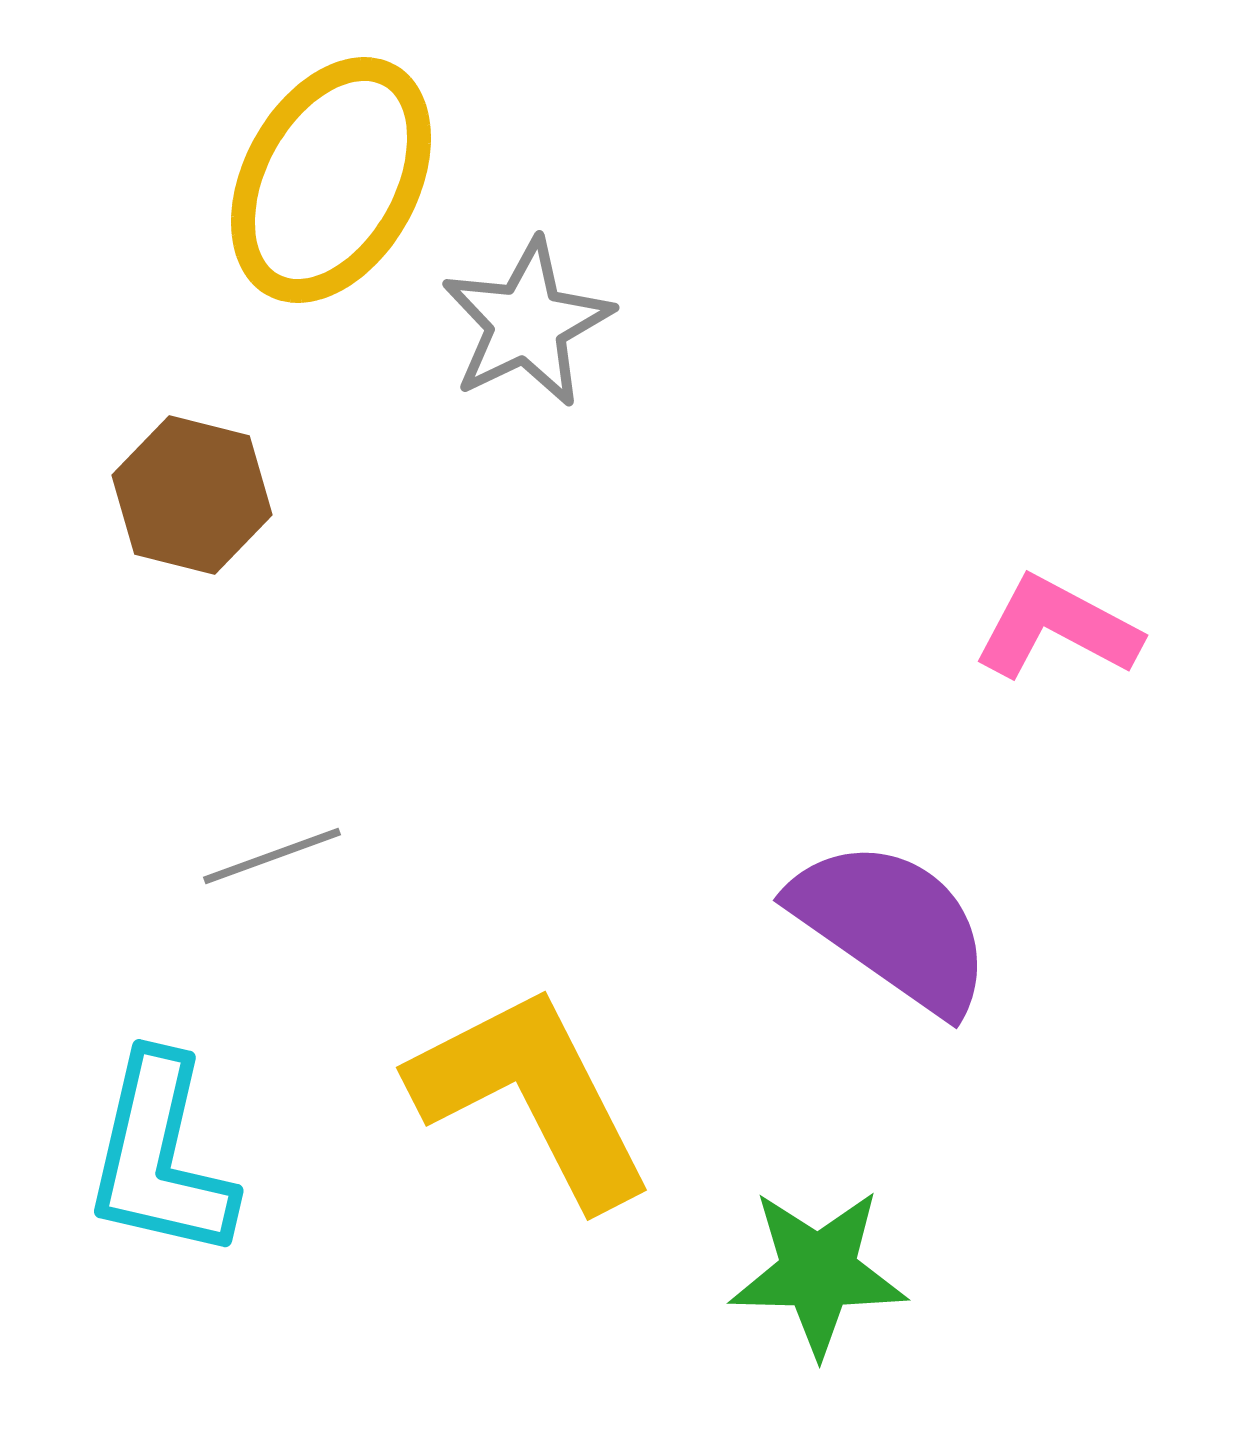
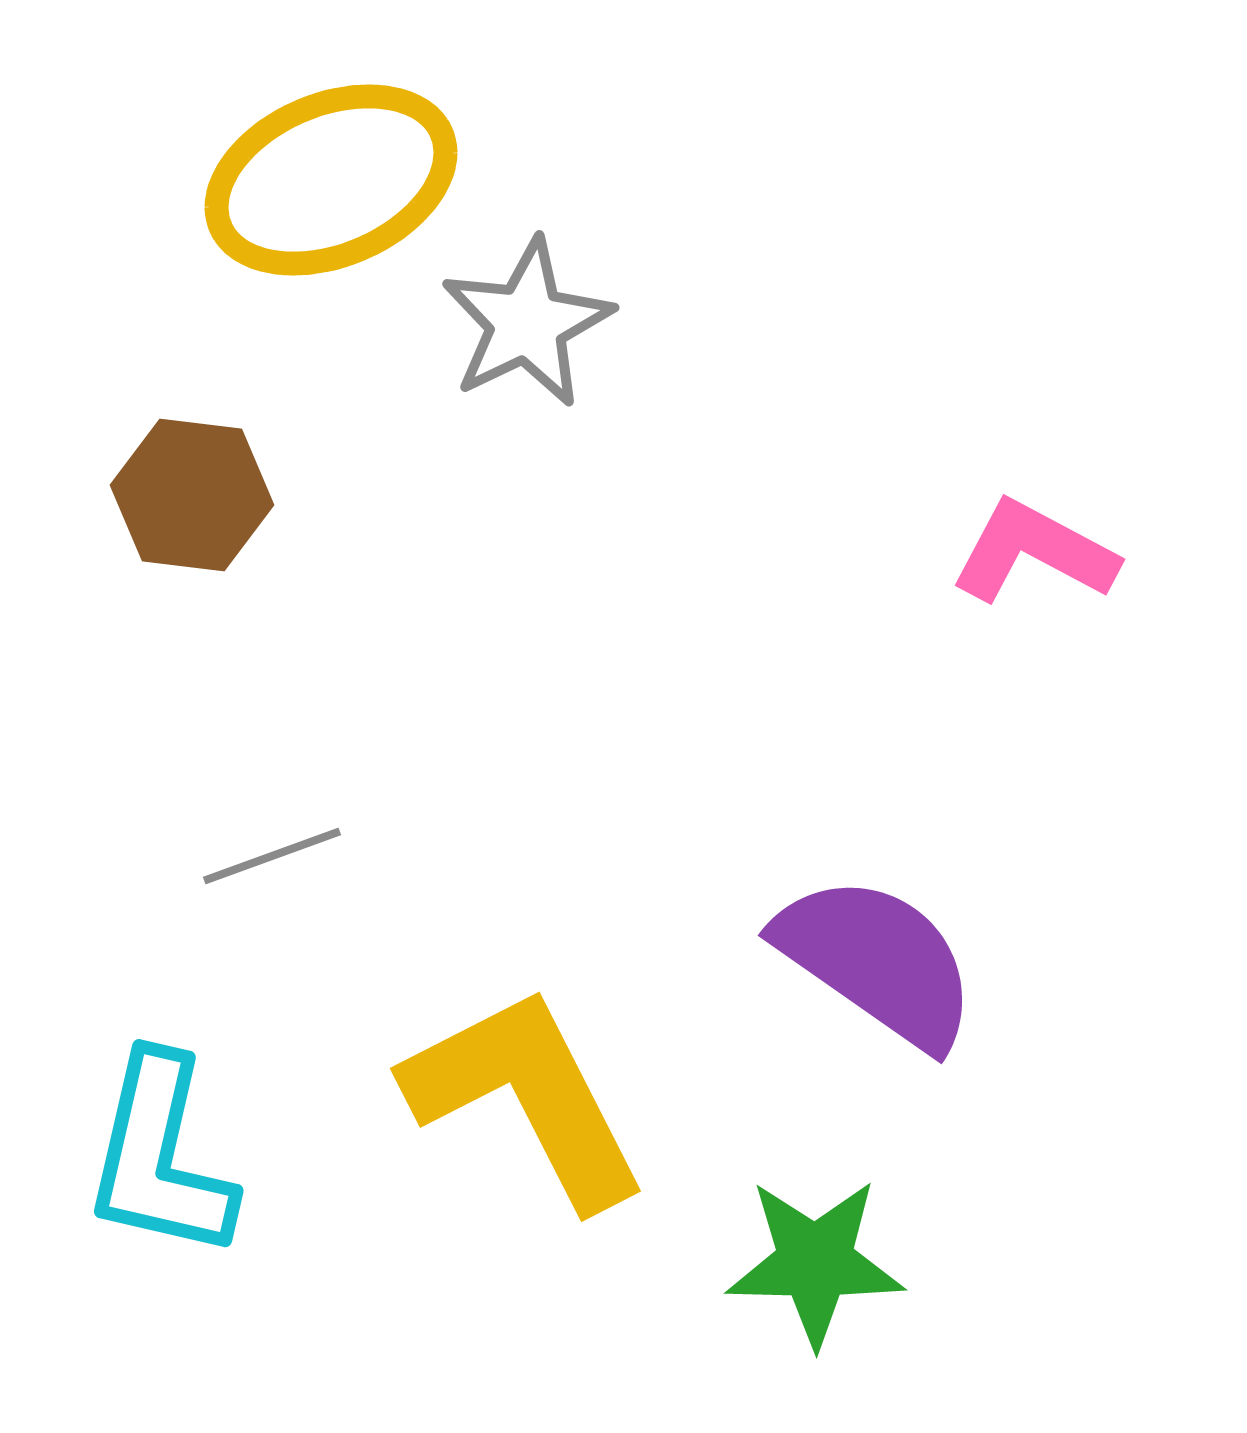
yellow ellipse: rotated 38 degrees clockwise
brown hexagon: rotated 7 degrees counterclockwise
pink L-shape: moved 23 px left, 76 px up
purple semicircle: moved 15 px left, 35 px down
yellow L-shape: moved 6 px left, 1 px down
green star: moved 3 px left, 10 px up
